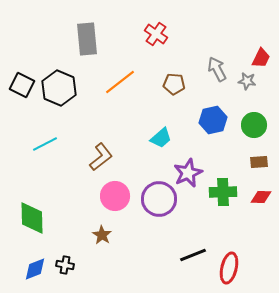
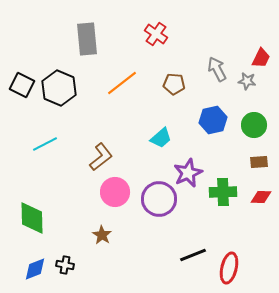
orange line: moved 2 px right, 1 px down
pink circle: moved 4 px up
